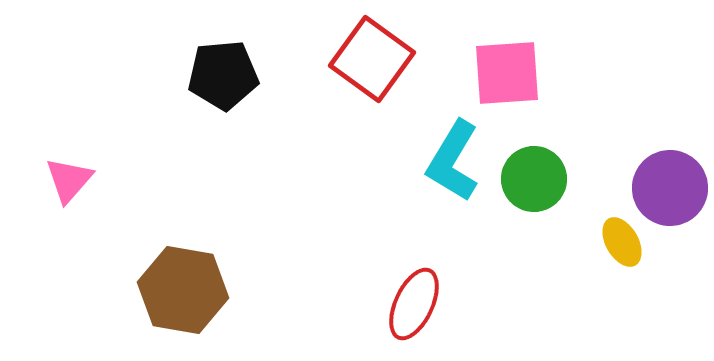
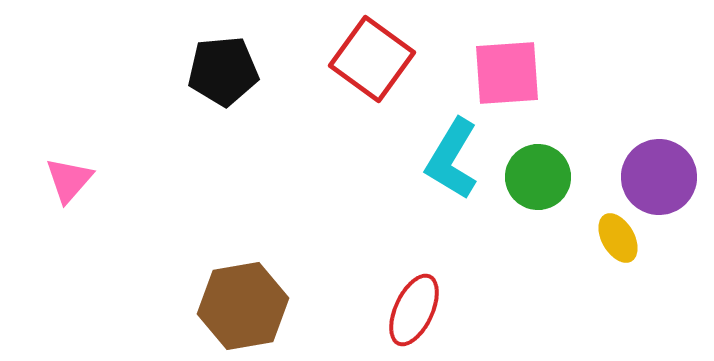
black pentagon: moved 4 px up
cyan L-shape: moved 1 px left, 2 px up
green circle: moved 4 px right, 2 px up
purple circle: moved 11 px left, 11 px up
yellow ellipse: moved 4 px left, 4 px up
brown hexagon: moved 60 px right, 16 px down; rotated 20 degrees counterclockwise
red ellipse: moved 6 px down
